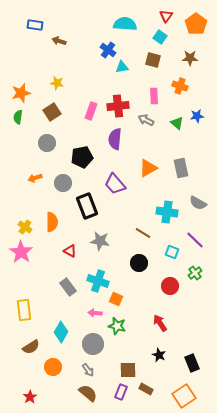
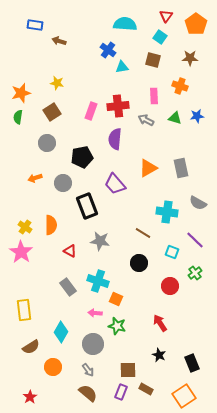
green triangle at (177, 123): moved 2 px left, 5 px up; rotated 24 degrees counterclockwise
orange semicircle at (52, 222): moved 1 px left, 3 px down
